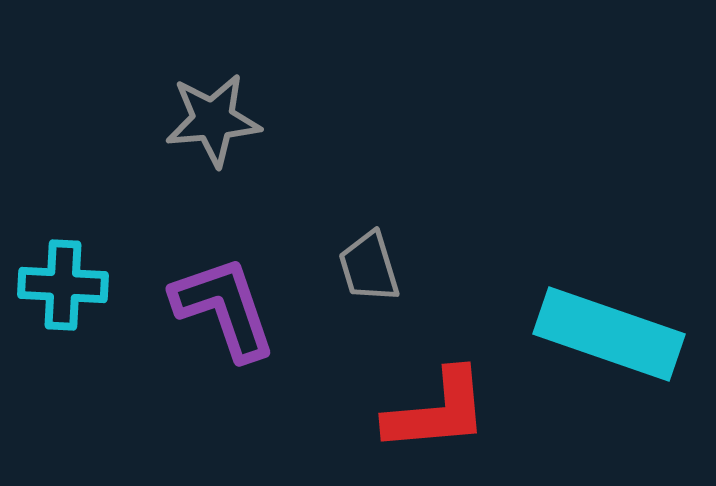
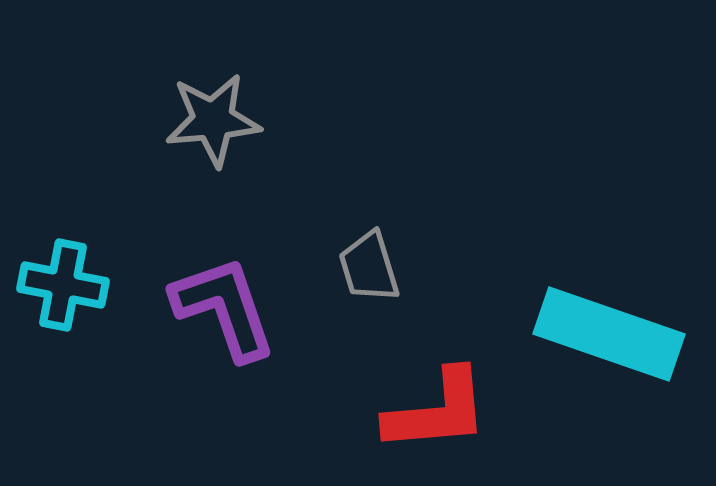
cyan cross: rotated 8 degrees clockwise
